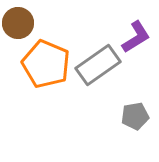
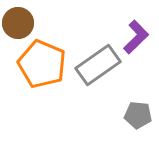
purple L-shape: rotated 12 degrees counterclockwise
orange pentagon: moved 4 px left
gray pentagon: moved 3 px right, 1 px up; rotated 16 degrees clockwise
